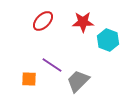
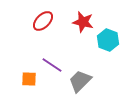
red star: rotated 15 degrees clockwise
gray trapezoid: moved 2 px right
